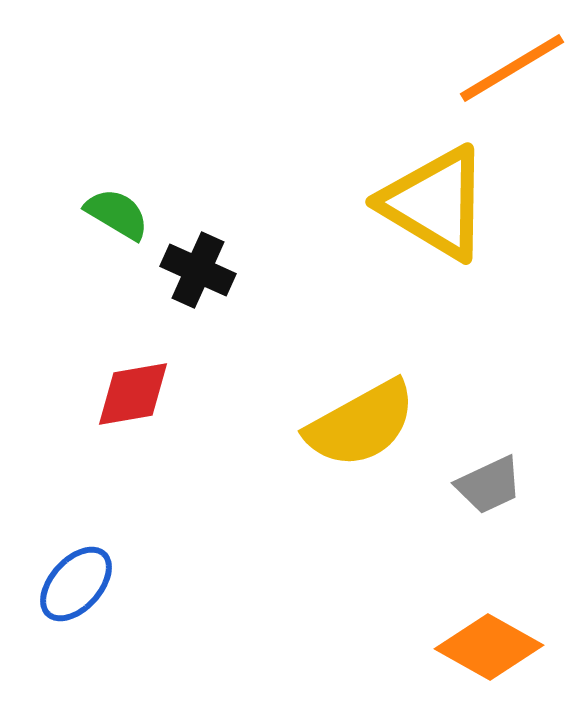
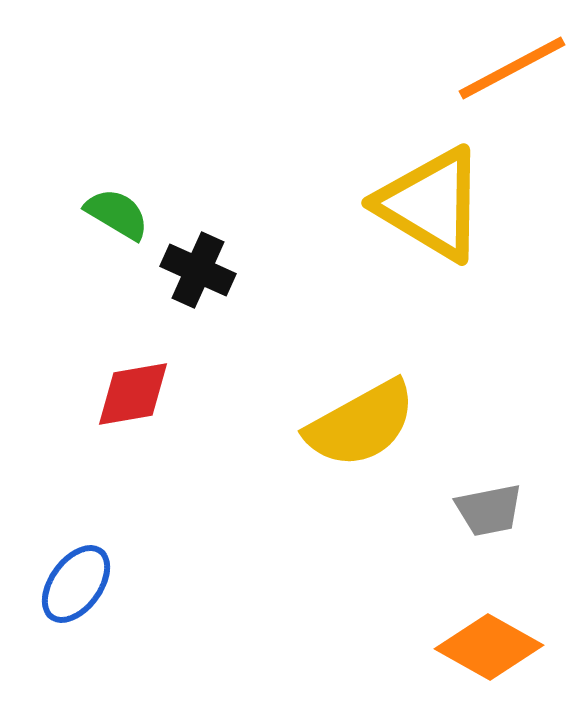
orange line: rotated 3 degrees clockwise
yellow triangle: moved 4 px left, 1 px down
gray trapezoid: moved 25 px down; rotated 14 degrees clockwise
blue ellipse: rotated 6 degrees counterclockwise
